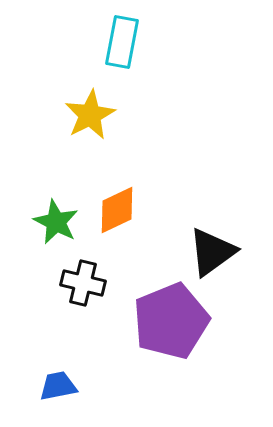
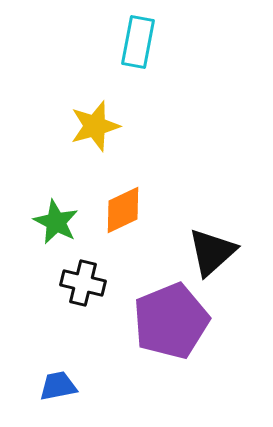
cyan rectangle: moved 16 px right
yellow star: moved 5 px right, 11 px down; rotated 12 degrees clockwise
orange diamond: moved 6 px right
black triangle: rotated 6 degrees counterclockwise
